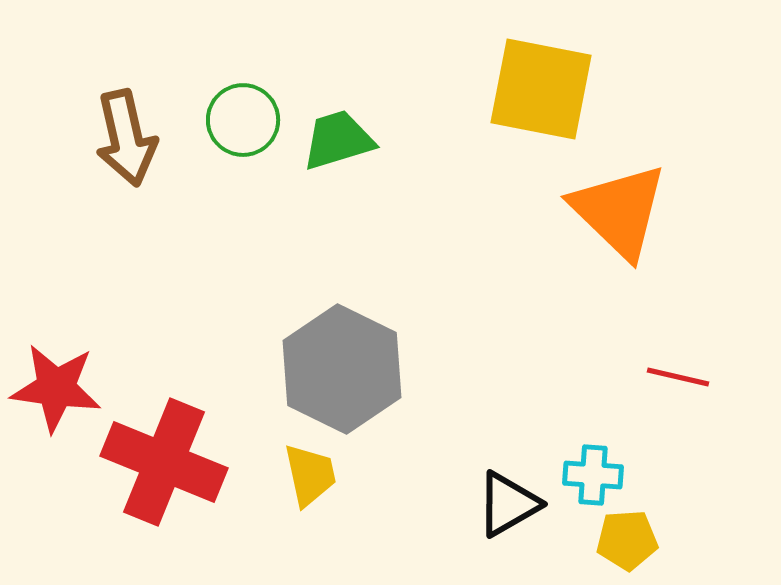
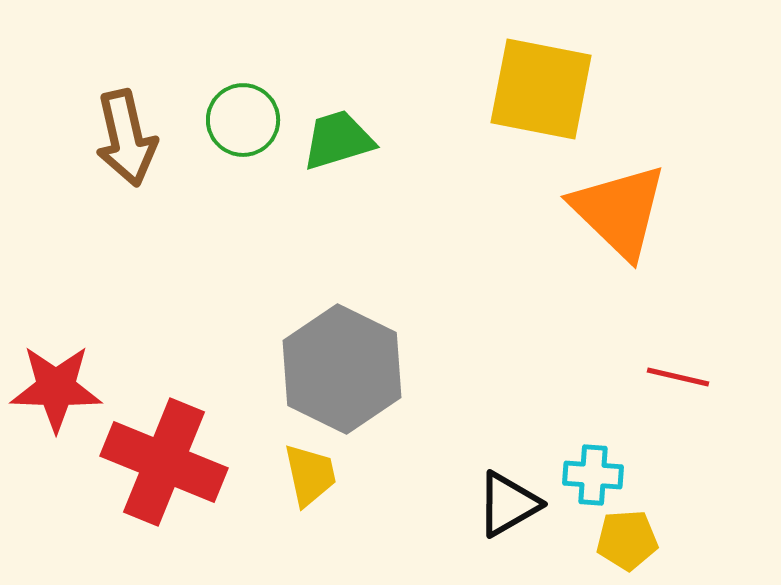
red star: rotated 6 degrees counterclockwise
